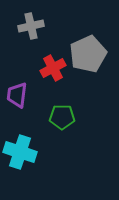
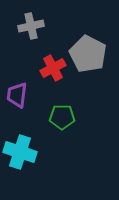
gray pentagon: rotated 21 degrees counterclockwise
